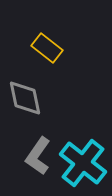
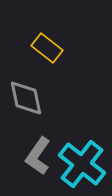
gray diamond: moved 1 px right
cyan cross: moved 1 px left, 1 px down
